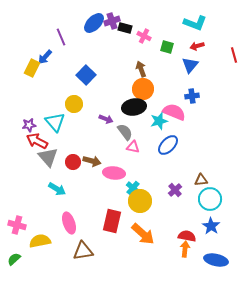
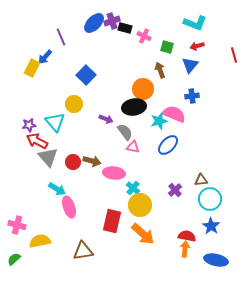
brown arrow at (141, 69): moved 19 px right, 1 px down
pink semicircle at (174, 112): moved 2 px down
yellow circle at (140, 201): moved 4 px down
pink ellipse at (69, 223): moved 16 px up
